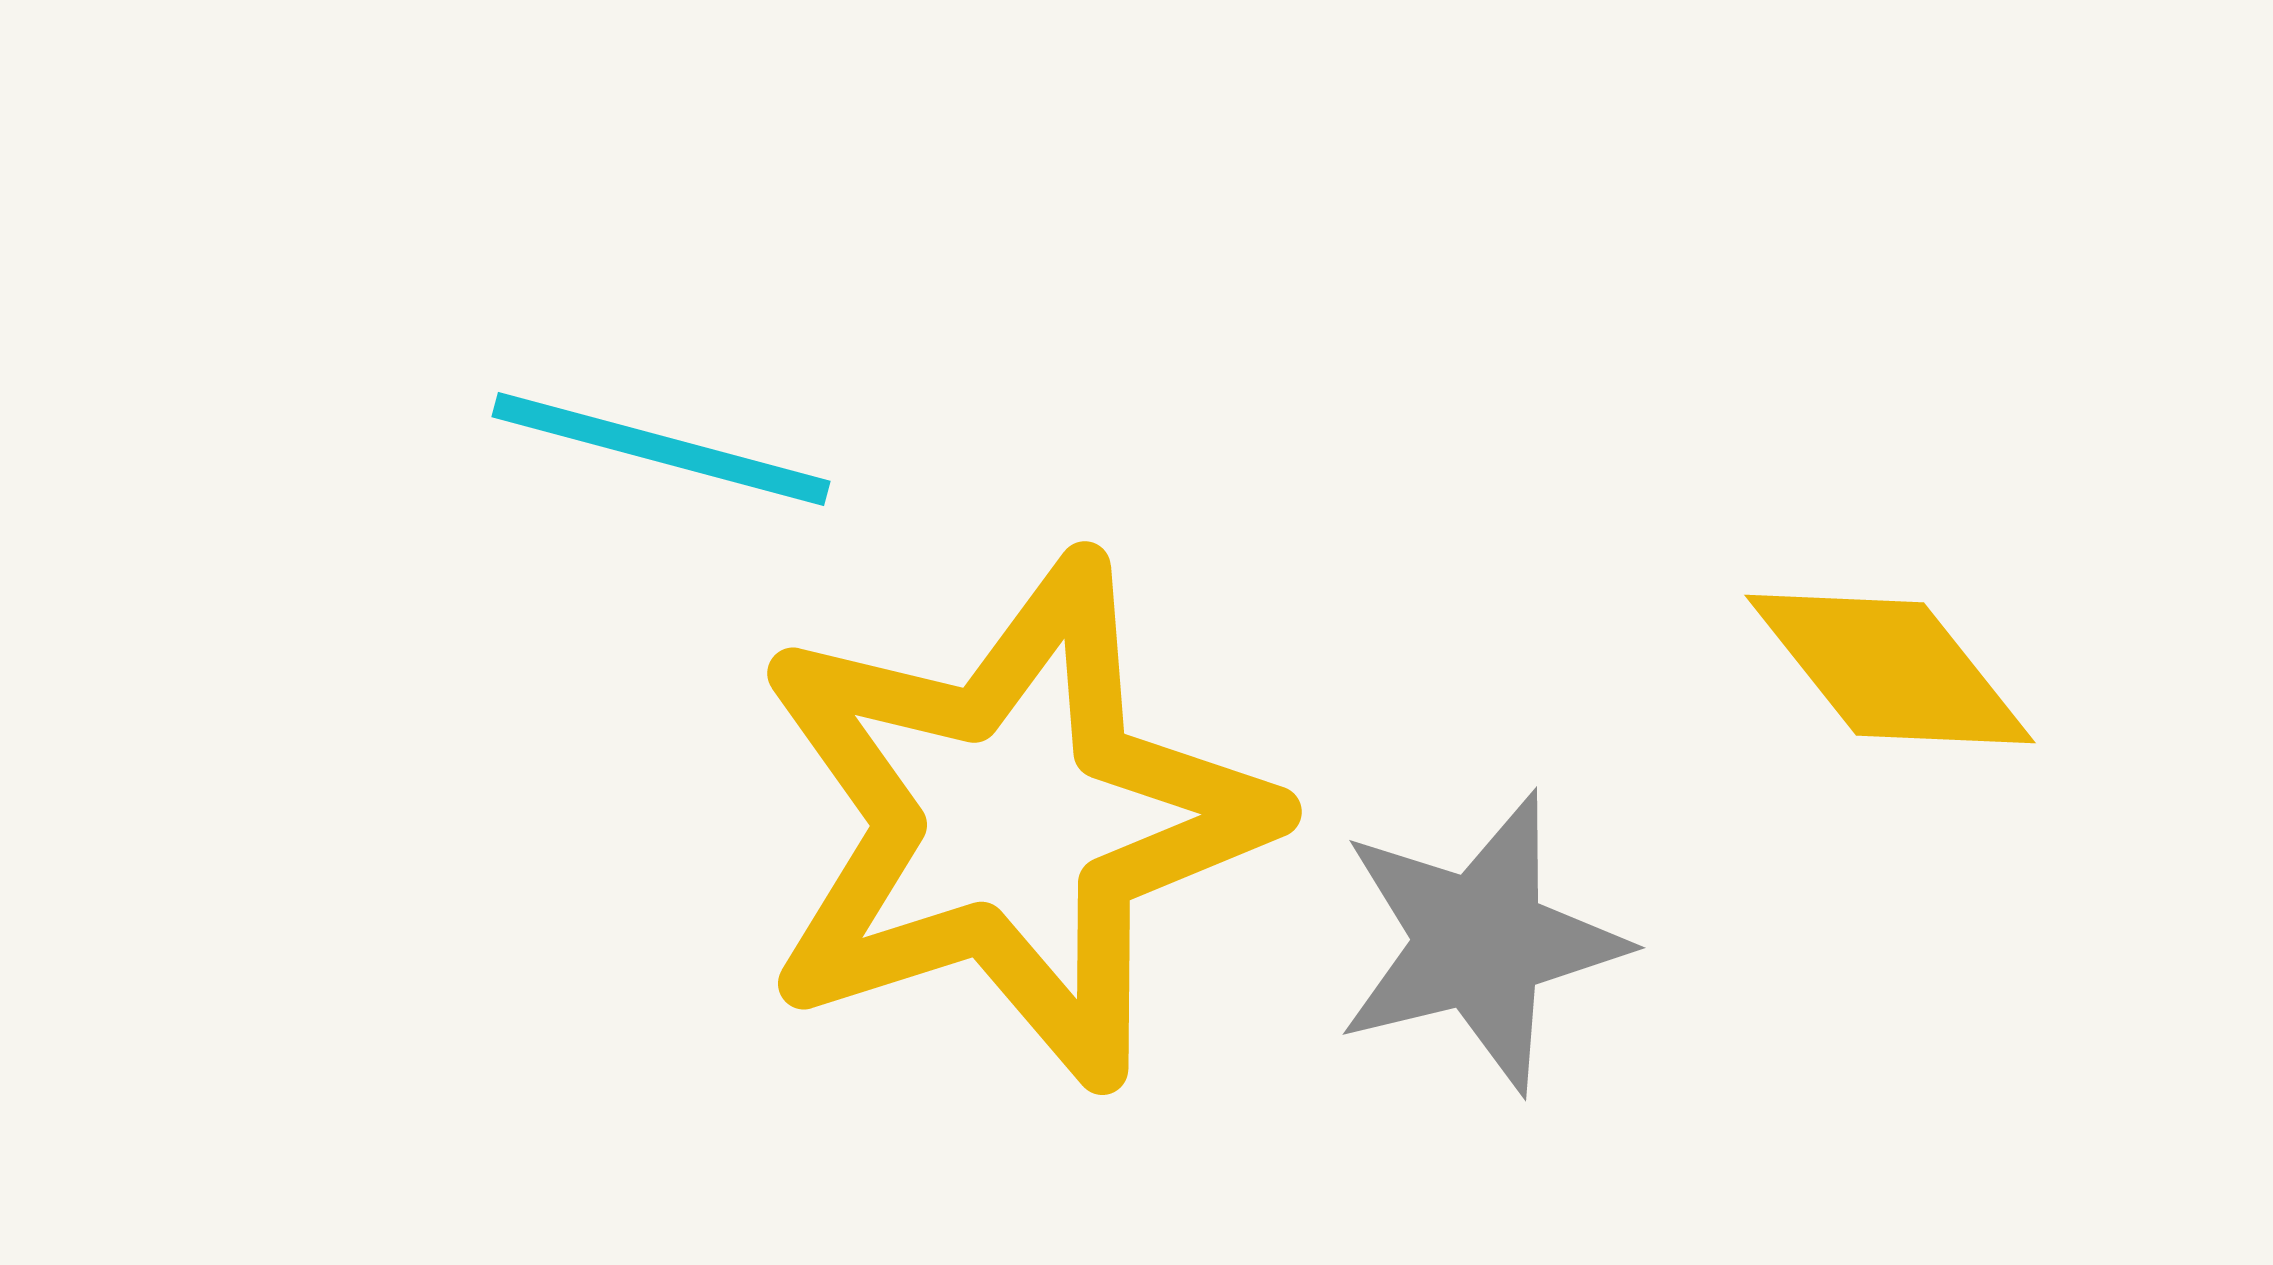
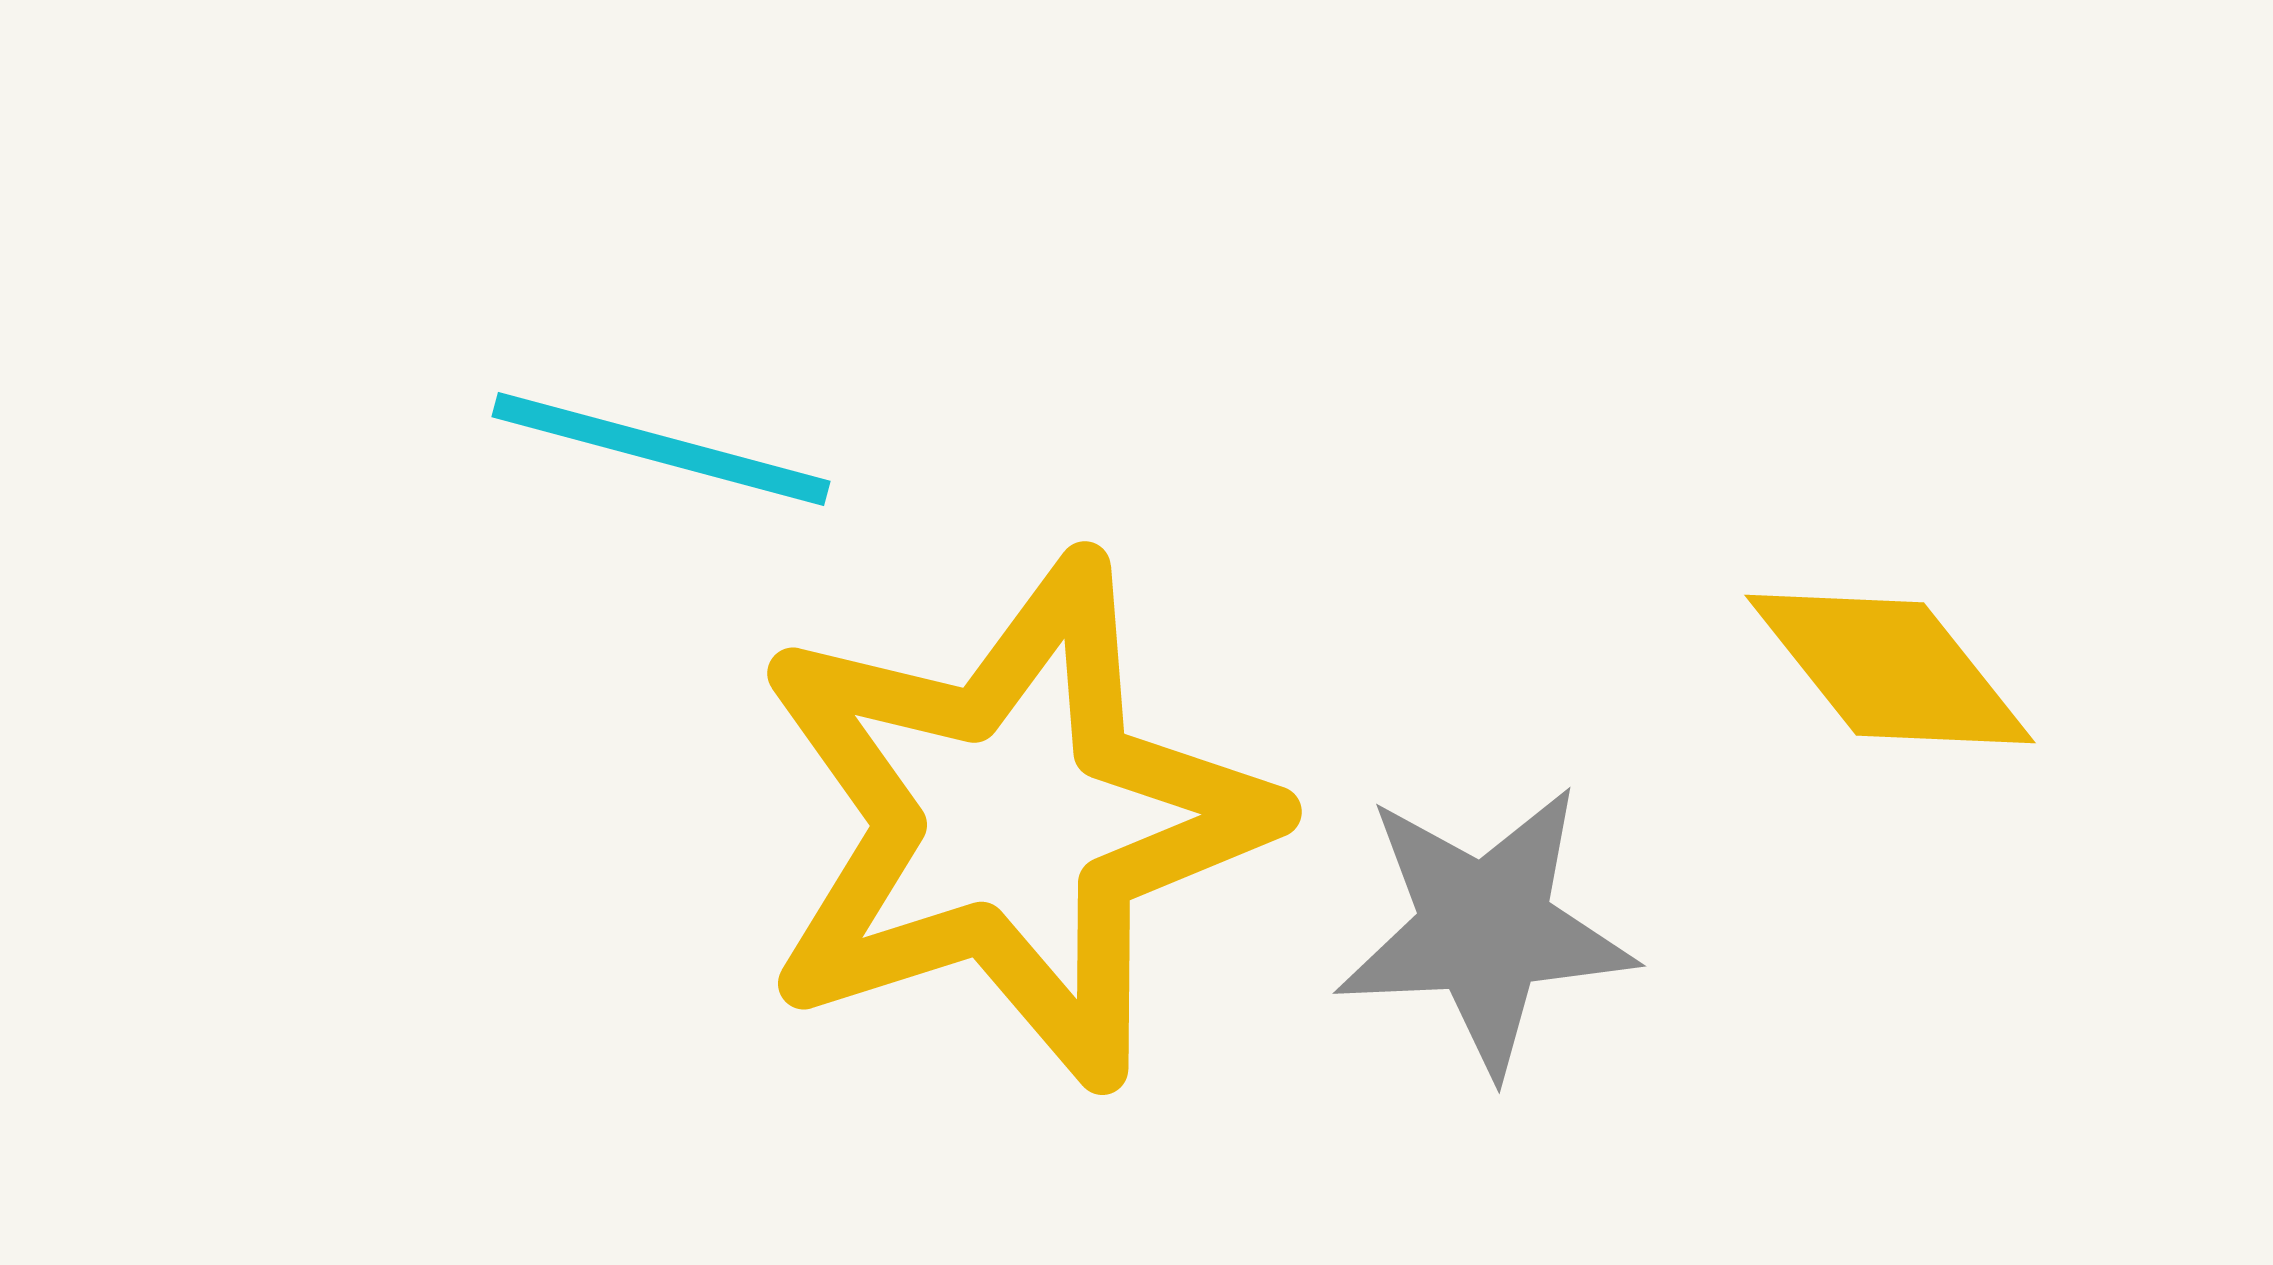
gray star: moved 5 px right, 13 px up; rotated 11 degrees clockwise
